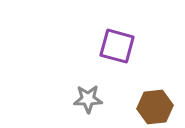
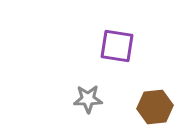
purple square: rotated 6 degrees counterclockwise
